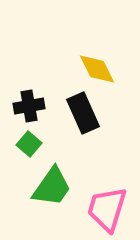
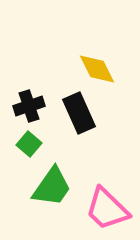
black cross: rotated 8 degrees counterclockwise
black rectangle: moved 4 px left
pink trapezoid: rotated 63 degrees counterclockwise
